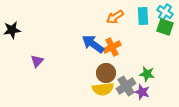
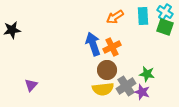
blue arrow: rotated 35 degrees clockwise
purple triangle: moved 6 px left, 24 px down
brown circle: moved 1 px right, 3 px up
